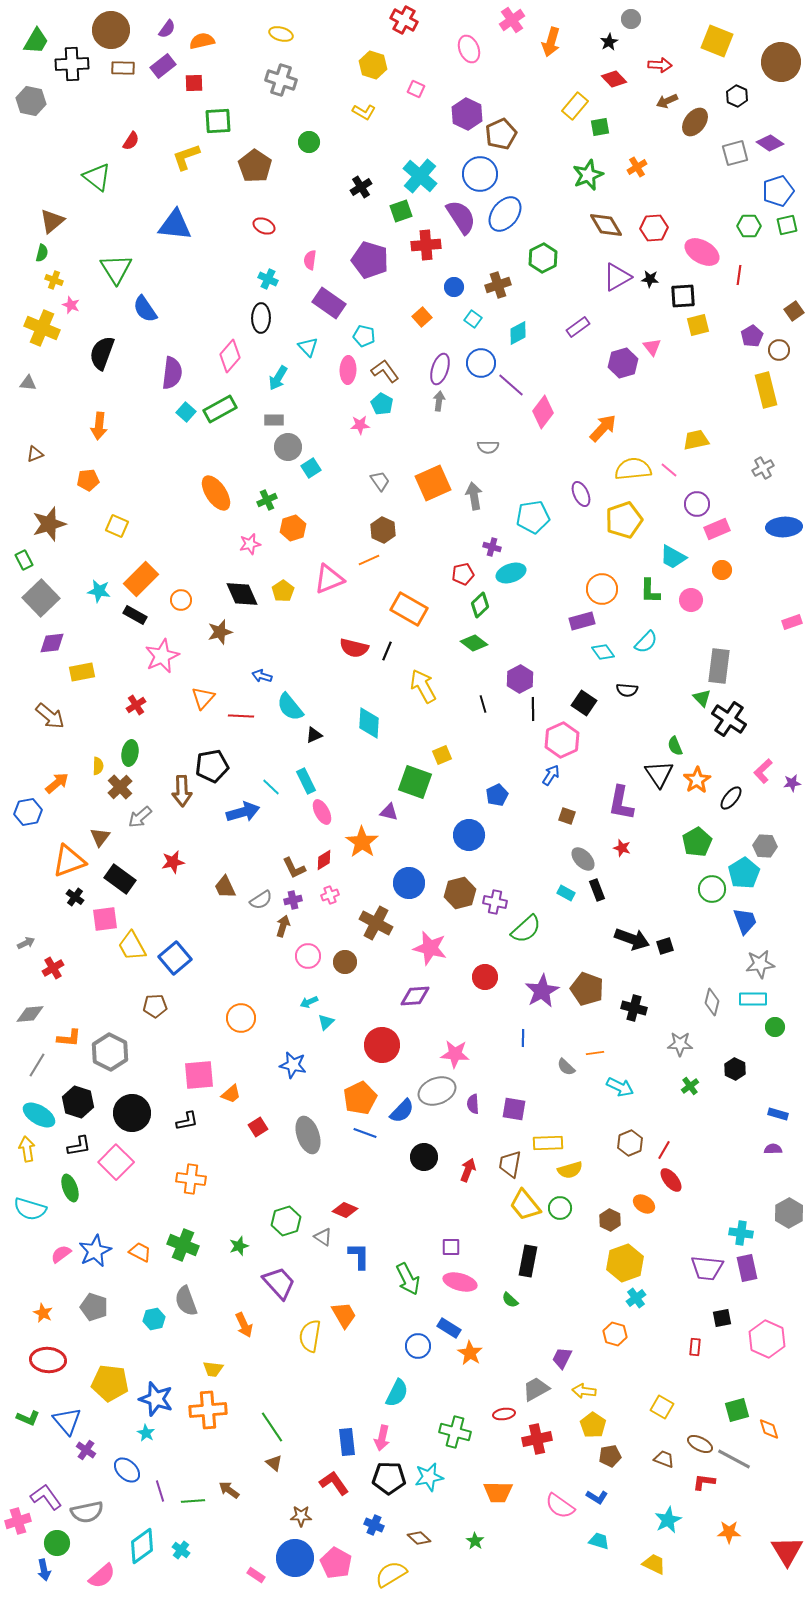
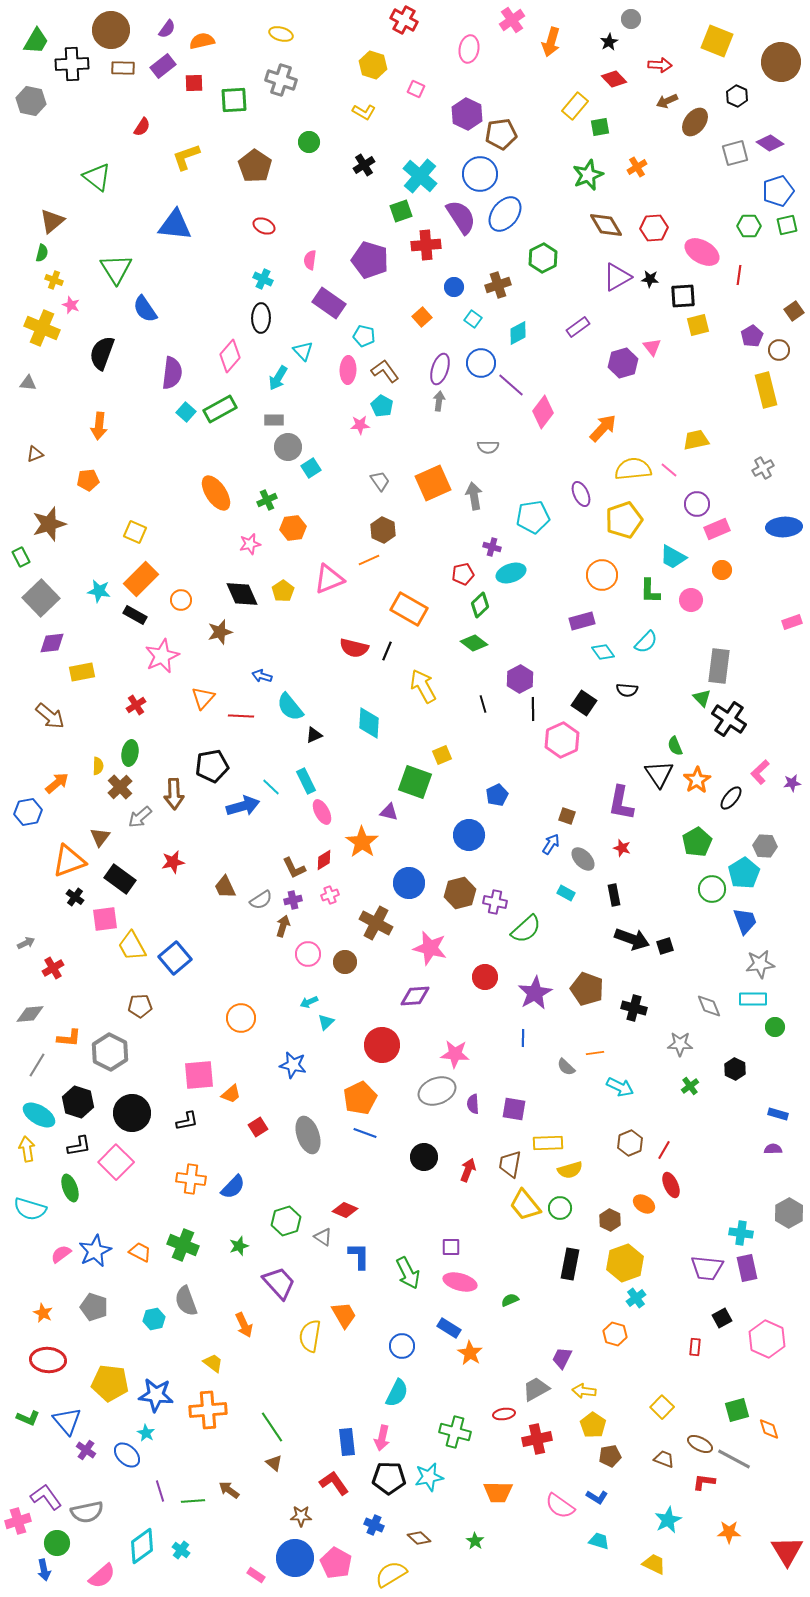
pink ellipse at (469, 49): rotated 32 degrees clockwise
green square at (218, 121): moved 16 px right, 21 px up
brown pentagon at (501, 134): rotated 16 degrees clockwise
red semicircle at (131, 141): moved 11 px right, 14 px up
black cross at (361, 187): moved 3 px right, 22 px up
cyan cross at (268, 279): moved 5 px left
cyan triangle at (308, 347): moved 5 px left, 4 px down
cyan pentagon at (382, 404): moved 2 px down
yellow square at (117, 526): moved 18 px right, 6 px down
orange hexagon at (293, 528): rotated 10 degrees clockwise
green rectangle at (24, 560): moved 3 px left, 3 px up
orange circle at (602, 589): moved 14 px up
pink L-shape at (763, 771): moved 3 px left, 1 px down
blue arrow at (551, 775): moved 69 px down
brown arrow at (182, 791): moved 8 px left, 3 px down
blue arrow at (243, 812): moved 6 px up
black rectangle at (597, 890): moved 17 px right, 5 px down; rotated 10 degrees clockwise
pink circle at (308, 956): moved 2 px up
purple star at (542, 991): moved 7 px left, 2 px down
gray diamond at (712, 1002): moved 3 px left, 4 px down; rotated 36 degrees counterclockwise
brown pentagon at (155, 1006): moved 15 px left
blue semicircle at (402, 1111): moved 169 px left, 76 px down
red ellipse at (671, 1180): moved 5 px down; rotated 15 degrees clockwise
black rectangle at (528, 1261): moved 42 px right, 3 px down
green arrow at (408, 1279): moved 6 px up
green semicircle at (510, 1300): rotated 114 degrees clockwise
black square at (722, 1318): rotated 18 degrees counterclockwise
blue circle at (418, 1346): moved 16 px left
yellow trapezoid at (213, 1369): moved 6 px up; rotated 150 degrees counterclockwise
blue star at (156, 1399): moved 4 px up; rotated 12 degrees counterclockwise
yellow square at (662, 1407): rotated 15 degrees clockwise
blue ellipse at (127, 1470): moved 15 px up
